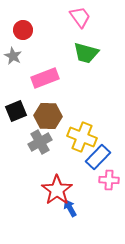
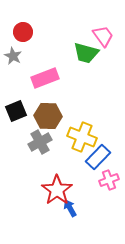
pink trapezoid: moved 23 px right, 19 px down
red circle: moved 2 px down
pink cross: rotated 24 degrees counterclockwise
